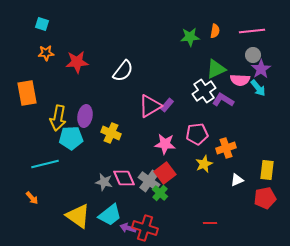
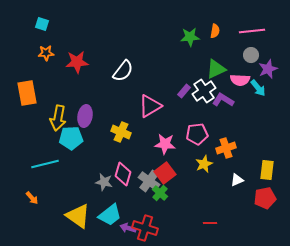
gray circle: moved 2 px left
purple star: moved 7 px right; rotated 12 degrees clockwise
purple rectangle: moved 17 px right, 14 px up
yellow cross: moved 10 px right, 1 px up
pink diamond: moved 1 px left, 4 px up; rotated 40 degrees clockwise
